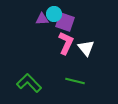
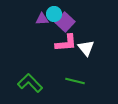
purple square: rotated 24 degrees clockwise
pink L-shape: rotated 60 degrees clockwise
green L-shape: moved 1 px right
